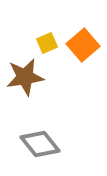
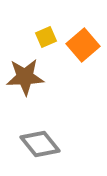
yellow square: moved 1 px left, 6 px up
brown star: rotated 6 degrees clockwise
